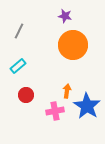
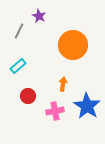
purple star: moved 26 px left; rotated 16 degrees clockwise
orange arrow: moved 4 px left, 7 px up
red circle: moved 2 px right, 1 px down
